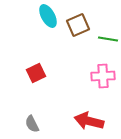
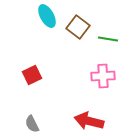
cyan ellipse: moved 1 px left
brown square: moved 2 px down; rotated 30 degrees counterclockwise
red square: moved 4 px left, 2 px down
